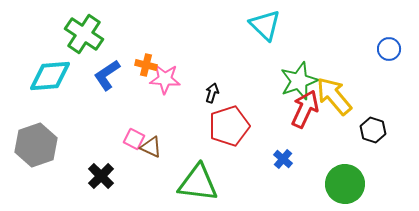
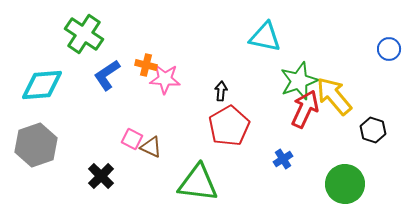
cyan triangle: moved 12 px down; rotated 32 degrees counterclockwise
cyan diamond: moved 8 px left, 9 px down
black arrow: moved 9 px right, 2 px up; rotated 12 degrees counterclockwise
red pentagon: rotated 12 degrees counterclockwise
pink square: moved 2 px left
blue cross: rotated 18 degrees clockwise
